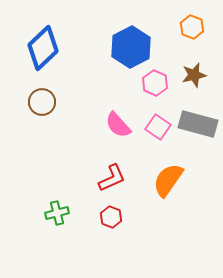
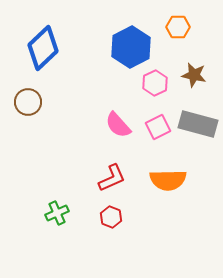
orange hexagon: moved 14 px left; rotated 20 degrees counterclockwise
brown star: rotated 25 degrees clockwise
pink hexagon: rotated 10 degrees clockwise
brown circle: moved 14 px left
pink square: rotated 30 degrees clockwise
orange semicircle: rotated 126 degrees counterclockwise
green cross: rotated 10 degrees counterclockwise
